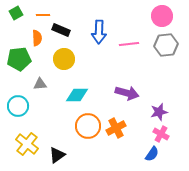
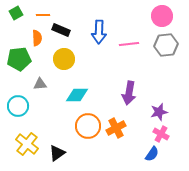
purple arrow: moved 2 px right; rotated 85 degrees clockwise
black triangle: moved 2 px up
